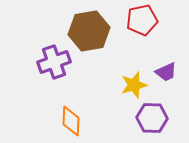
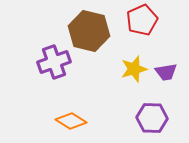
red pentagon: rotated 12 degrees counterclockwise
brown hexagon: rotated 24 degrees clockwise
purple trapezoid: rotated 15 degrees clockwise
yellow star: moved 16 px up
orange diamond: rotated 60 degrees counterclockwise
